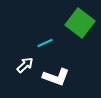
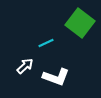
cyan line: moved 1 px right
white arrow: moved 1 px down
